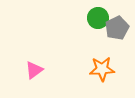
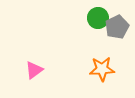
gray pentagon: moved 1 px up
